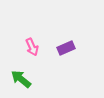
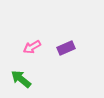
pink arrow: rotated 84 degrees clockwise
